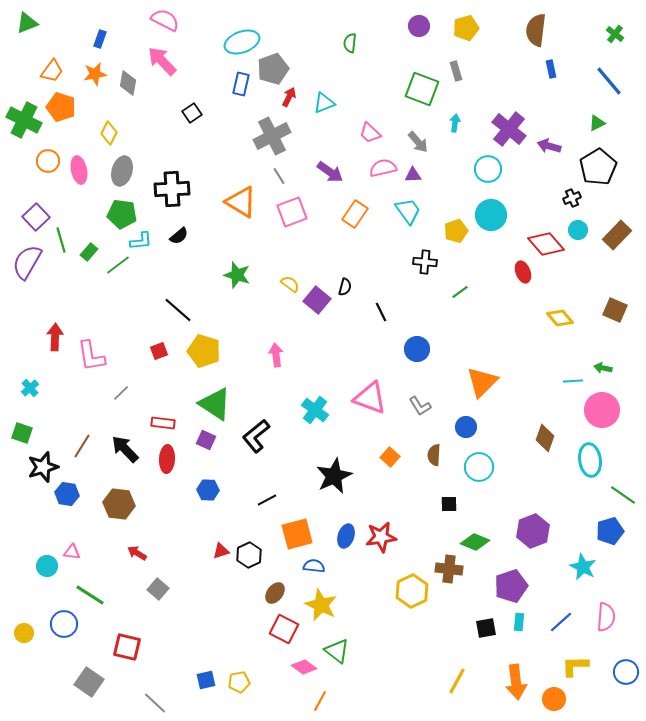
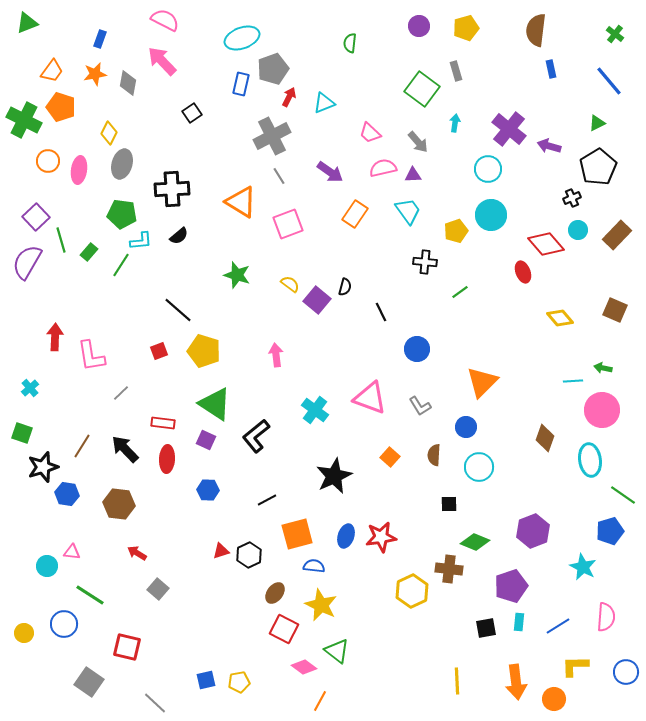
cyan ellipse at (242, 42): moved 4 px up
green square at (422, 89): rotated 16 degrees clockwise
pink ellipse at (79, 170): rotated 20 degrees clockwise
gray ellipse at (122, 171): moved 7 px up
pink square at (292, 212): moved 4 px left, 12 px down
green line at (118, 265): moved 3 px right; rotated 20 degrees counterclockwise
blue line at (561, 622): moved 3 px left, 4 px down; rotated 10 degrees clockwise
yellow line at (457, 681): rotated 32 degrees counterclockwise
